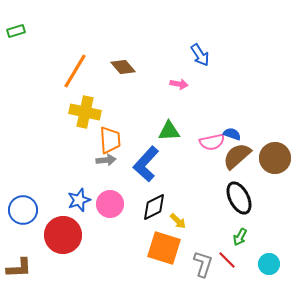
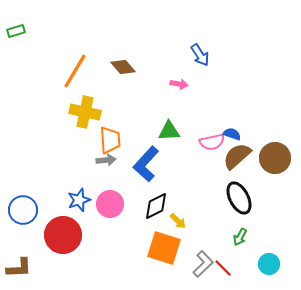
black diamond: moved 2 px right, 1 px up
red line: moved 4 px left, 8 px down
gray L-shape: rotated 28 degrees clockwise
